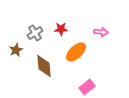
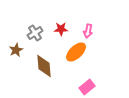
pink arrow: moved 13 px left, 1 px up; rotated 96 degrees clockwise
